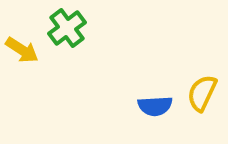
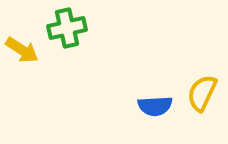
green cross: rotated 24 degrees clockwise
